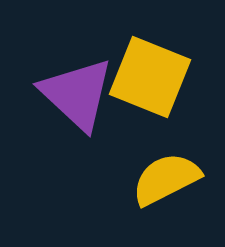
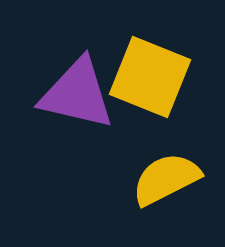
purple triangle: rotated 30 degrees counterclockwise
